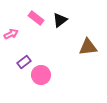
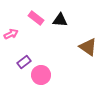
black triangle: rotated 42 degrees clockwise
brown triangle: rotated 42 degrees clockwise
